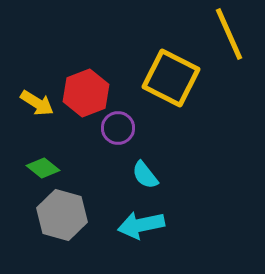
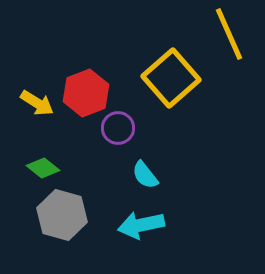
yellow square: rotated 22 degrees clockwise
